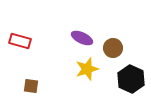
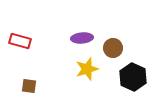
purple ellipse: rotated 30 degrees counterclockwise
black hexagon: moved 2 px right, 2 px up
brown square: moved 2 px left
